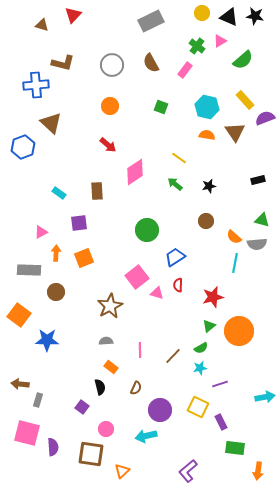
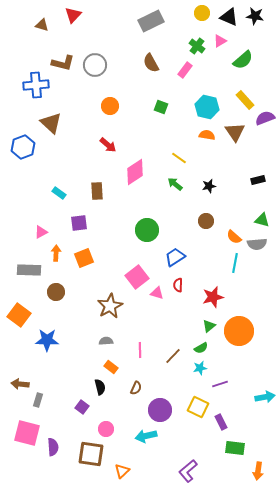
gray circle at (112, 65): moved 17 px left
